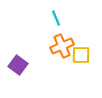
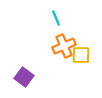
orange cross: moved 2 px right
purple square: moved 6 px right, 12 px down
